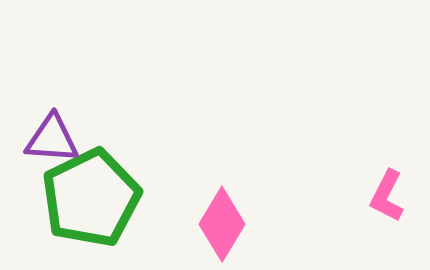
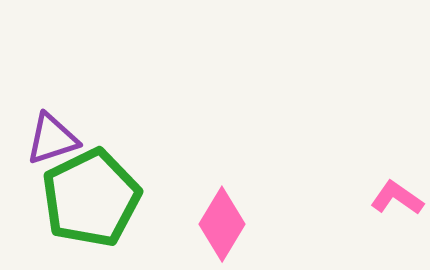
purple triangle: rotated 22 degrees counterclockwise
pink L-shape: moved 10 px right, 2 px down; rotated 98 degrees clockwise
